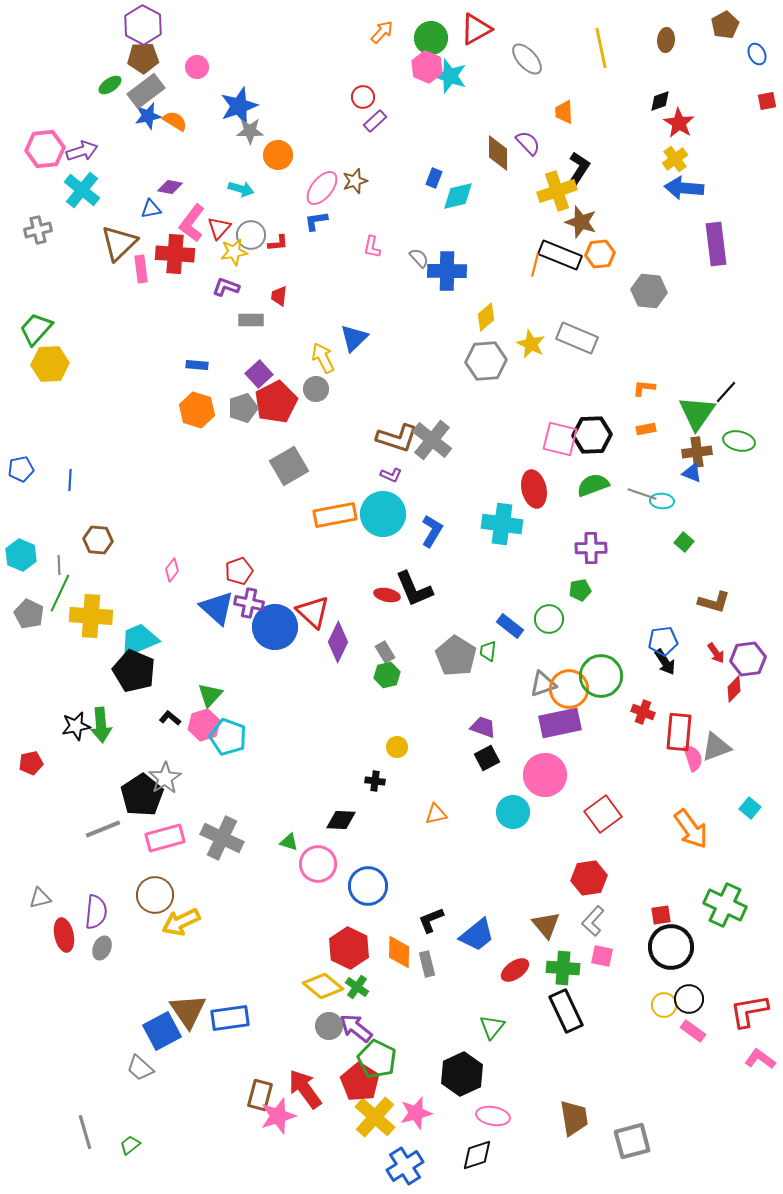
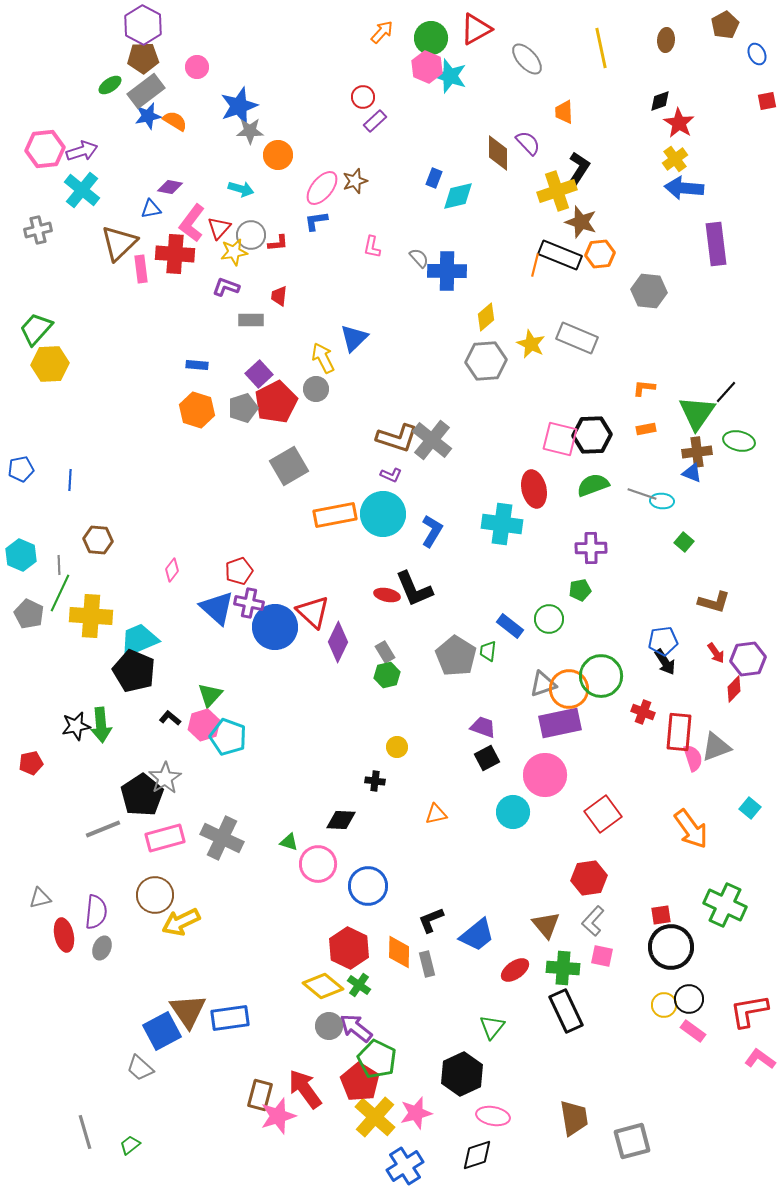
green cross at (357, 987): moved 2 px right, 2 px up
